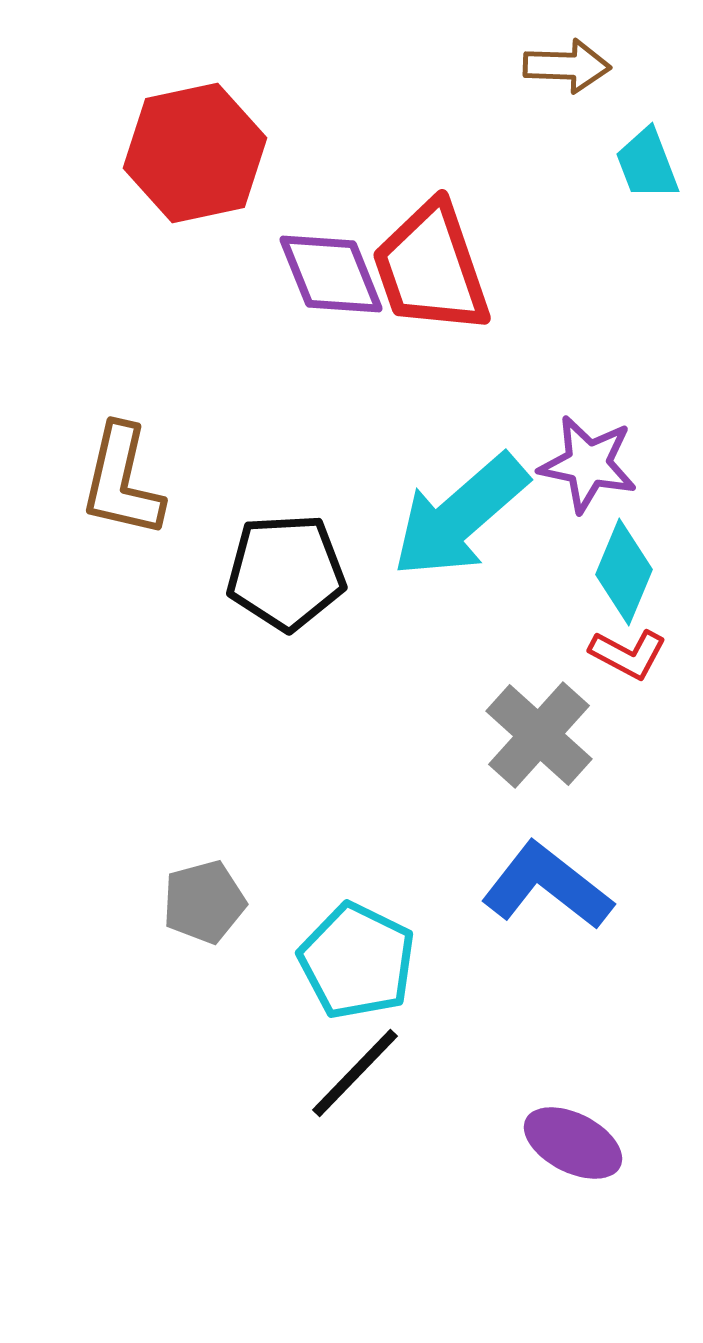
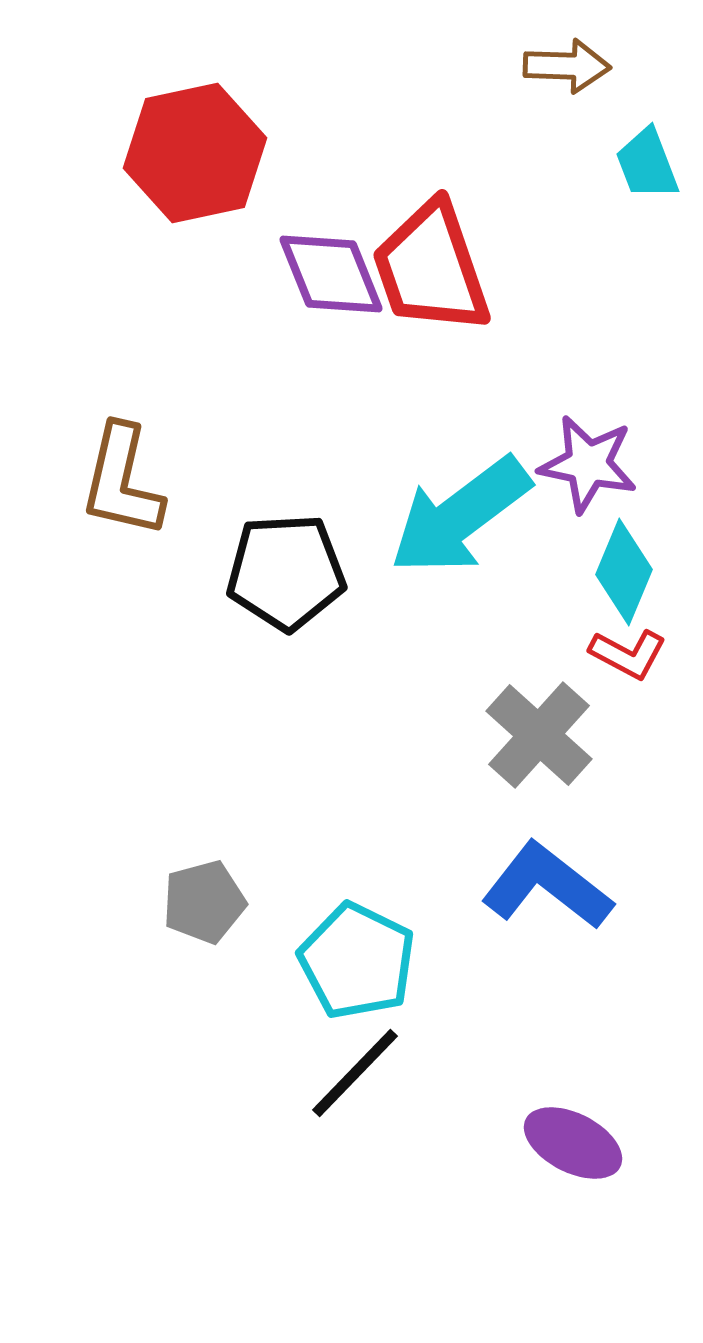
cyan arrow: rotated 4 degrees clockwise
